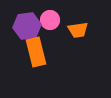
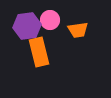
orange rectangle: moved 3 px right
